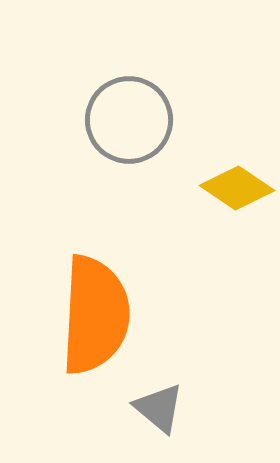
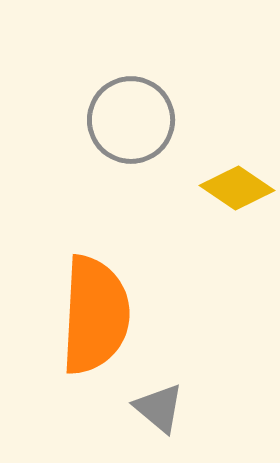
gray circle: moved 2 px right
